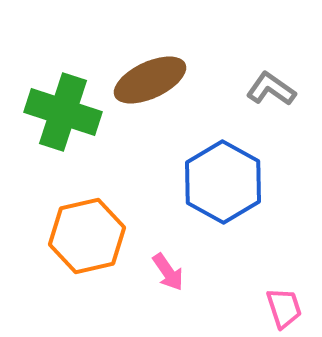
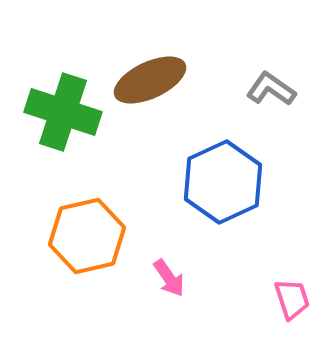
blue hexagon: rotated 6 degrees clockwise
pink arrow: moved 1 px right, 6 px down
pink trapezoid: moved 8 px right, 9 px up
